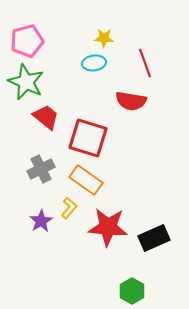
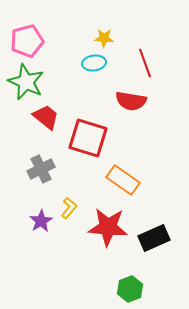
orange rectangle: moved 37 px right
green hexagon: moved 2 px left, 2 px up; rotated 10 degrees clockwise
